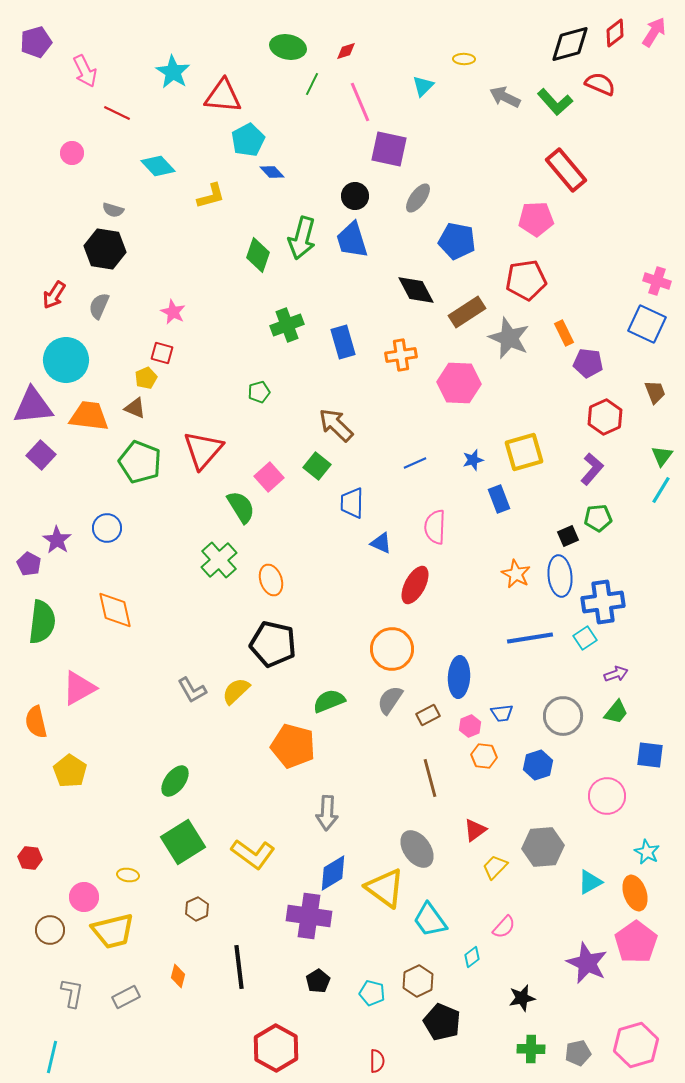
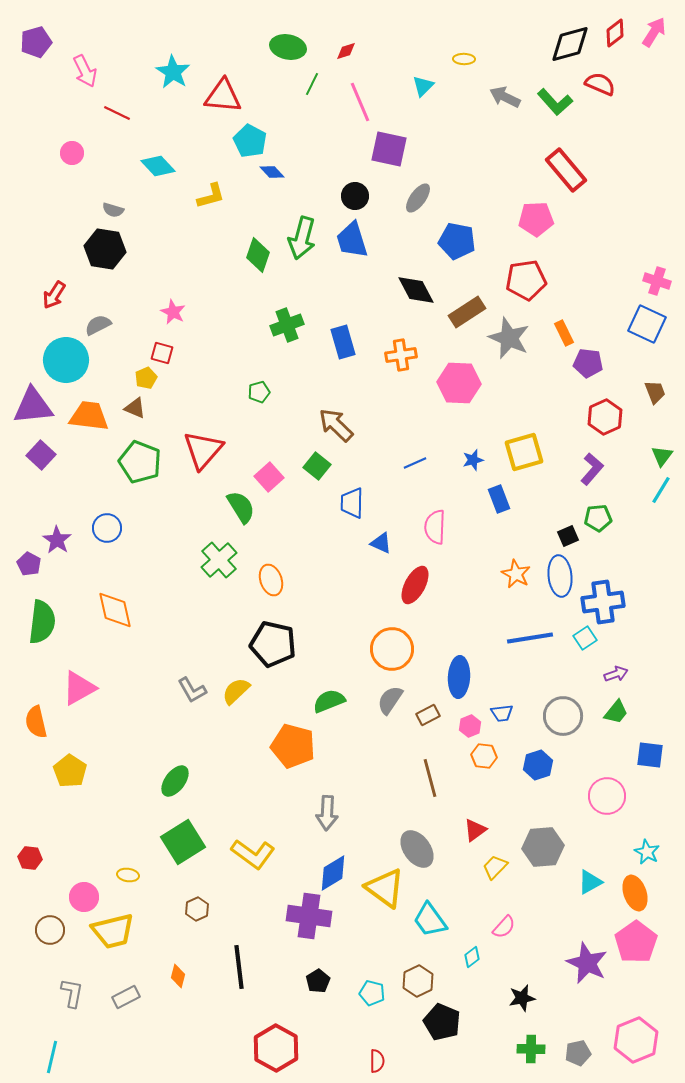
cyan pentagon at (248, 140): moved 2 px right, 1 px down; rotated 16 degrees counterclockwise
gray semicircle at (99, 306): moved 1 px left, 19 px down; rotated 40 degrees clockwise
pink hexagon at (636, 1045): moved 5 px up; rotated 6 degrees counterclockwise
